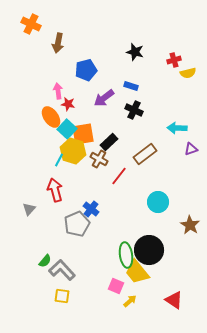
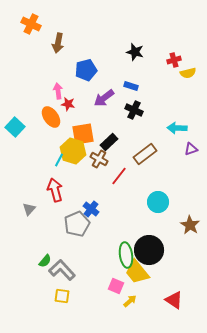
cyan square: moved 52 px left, 2 px up
